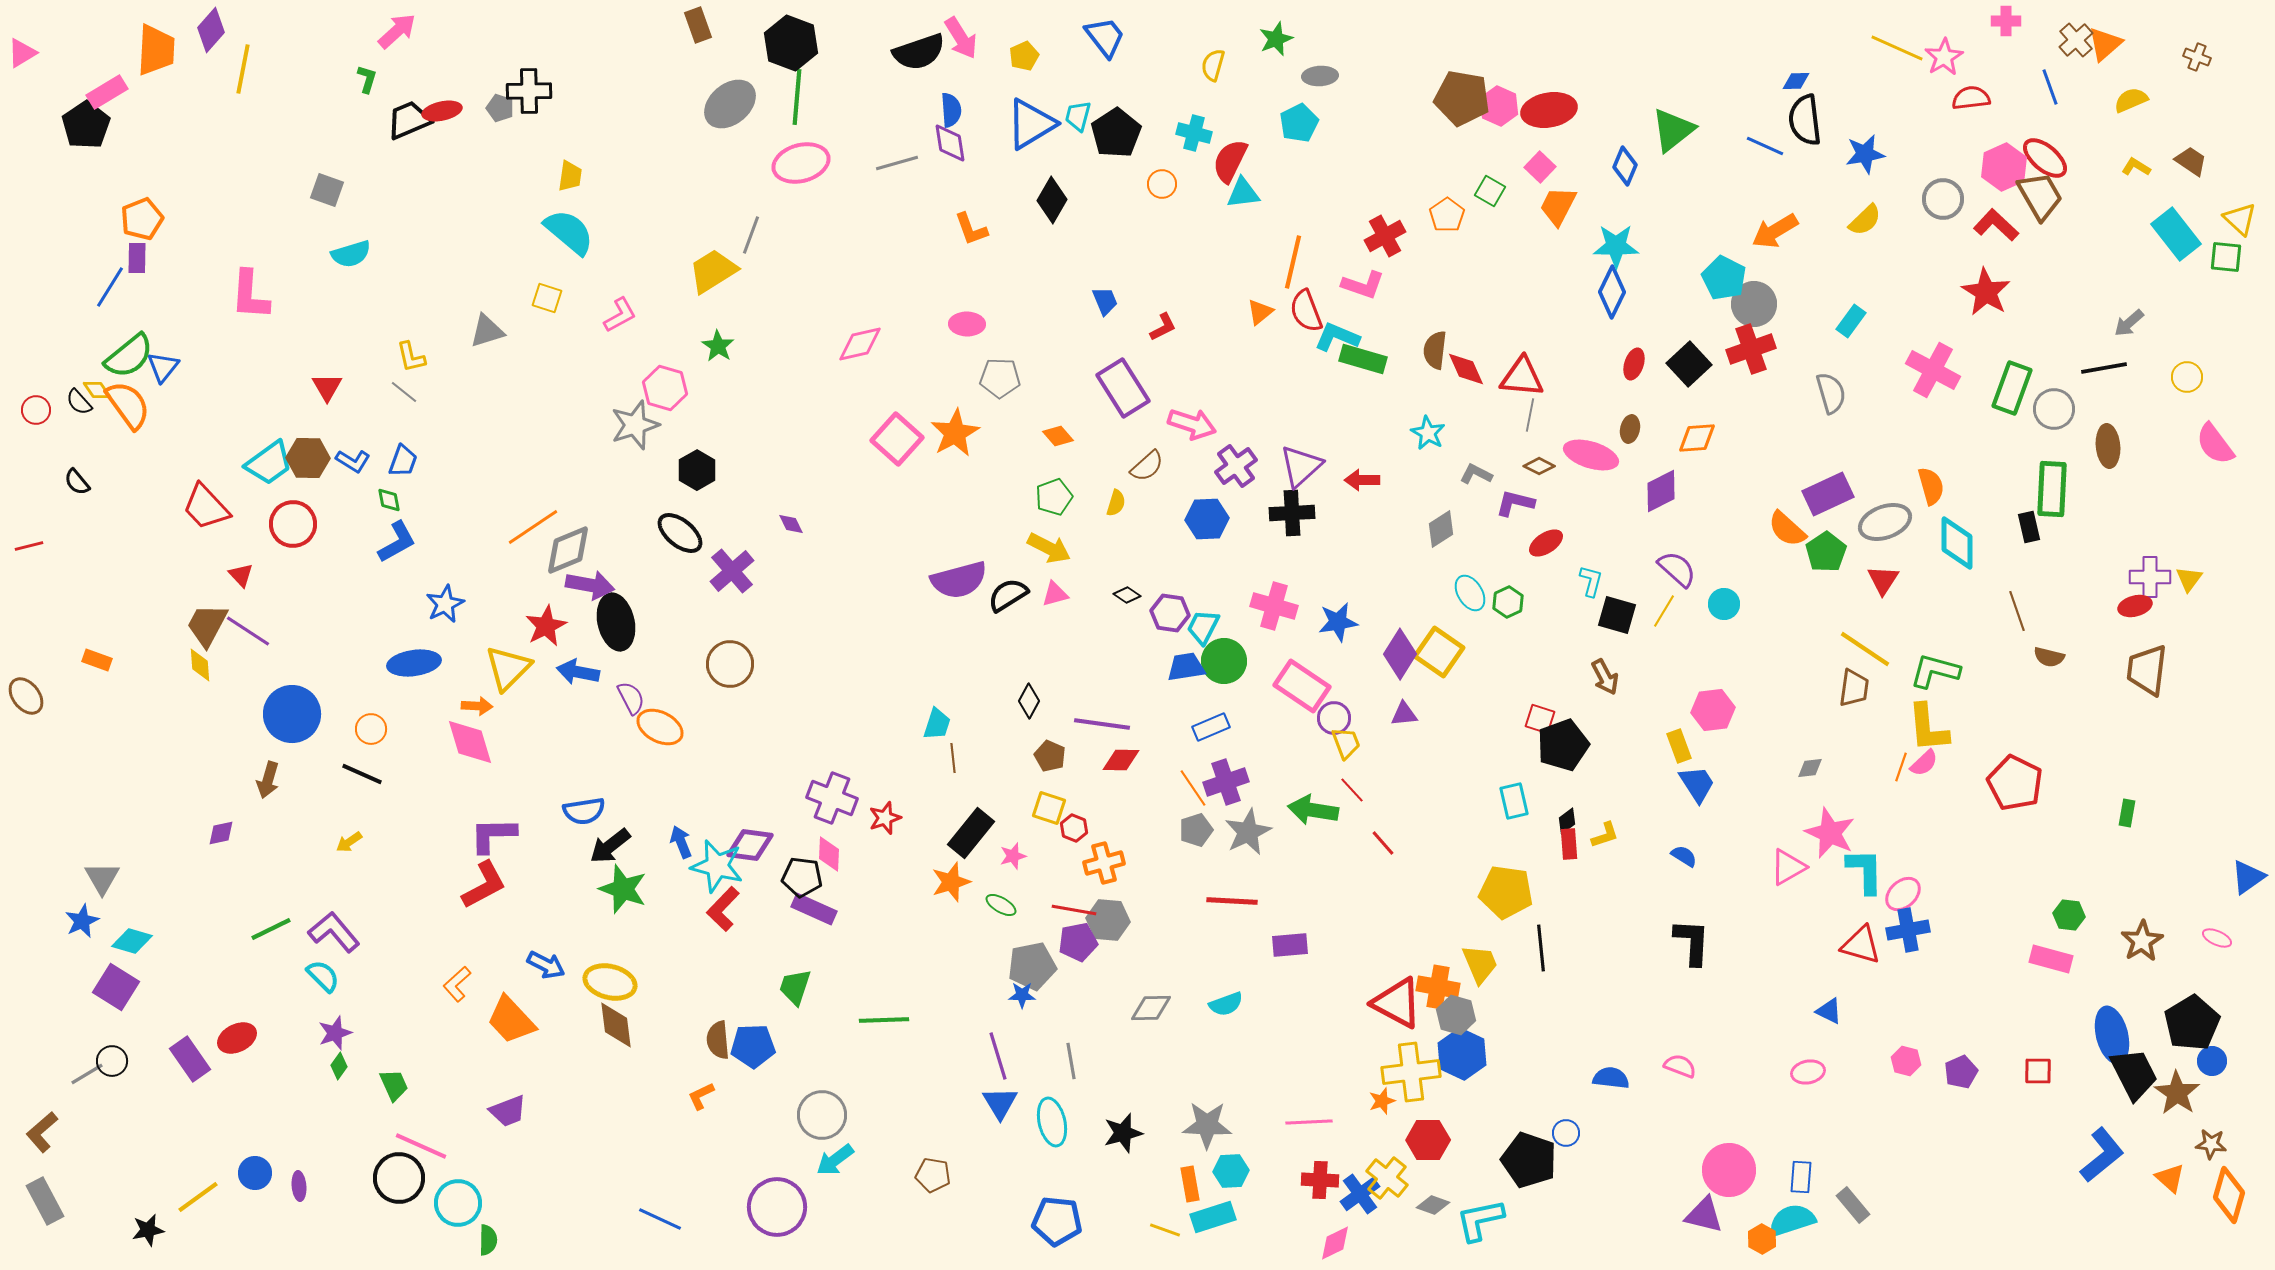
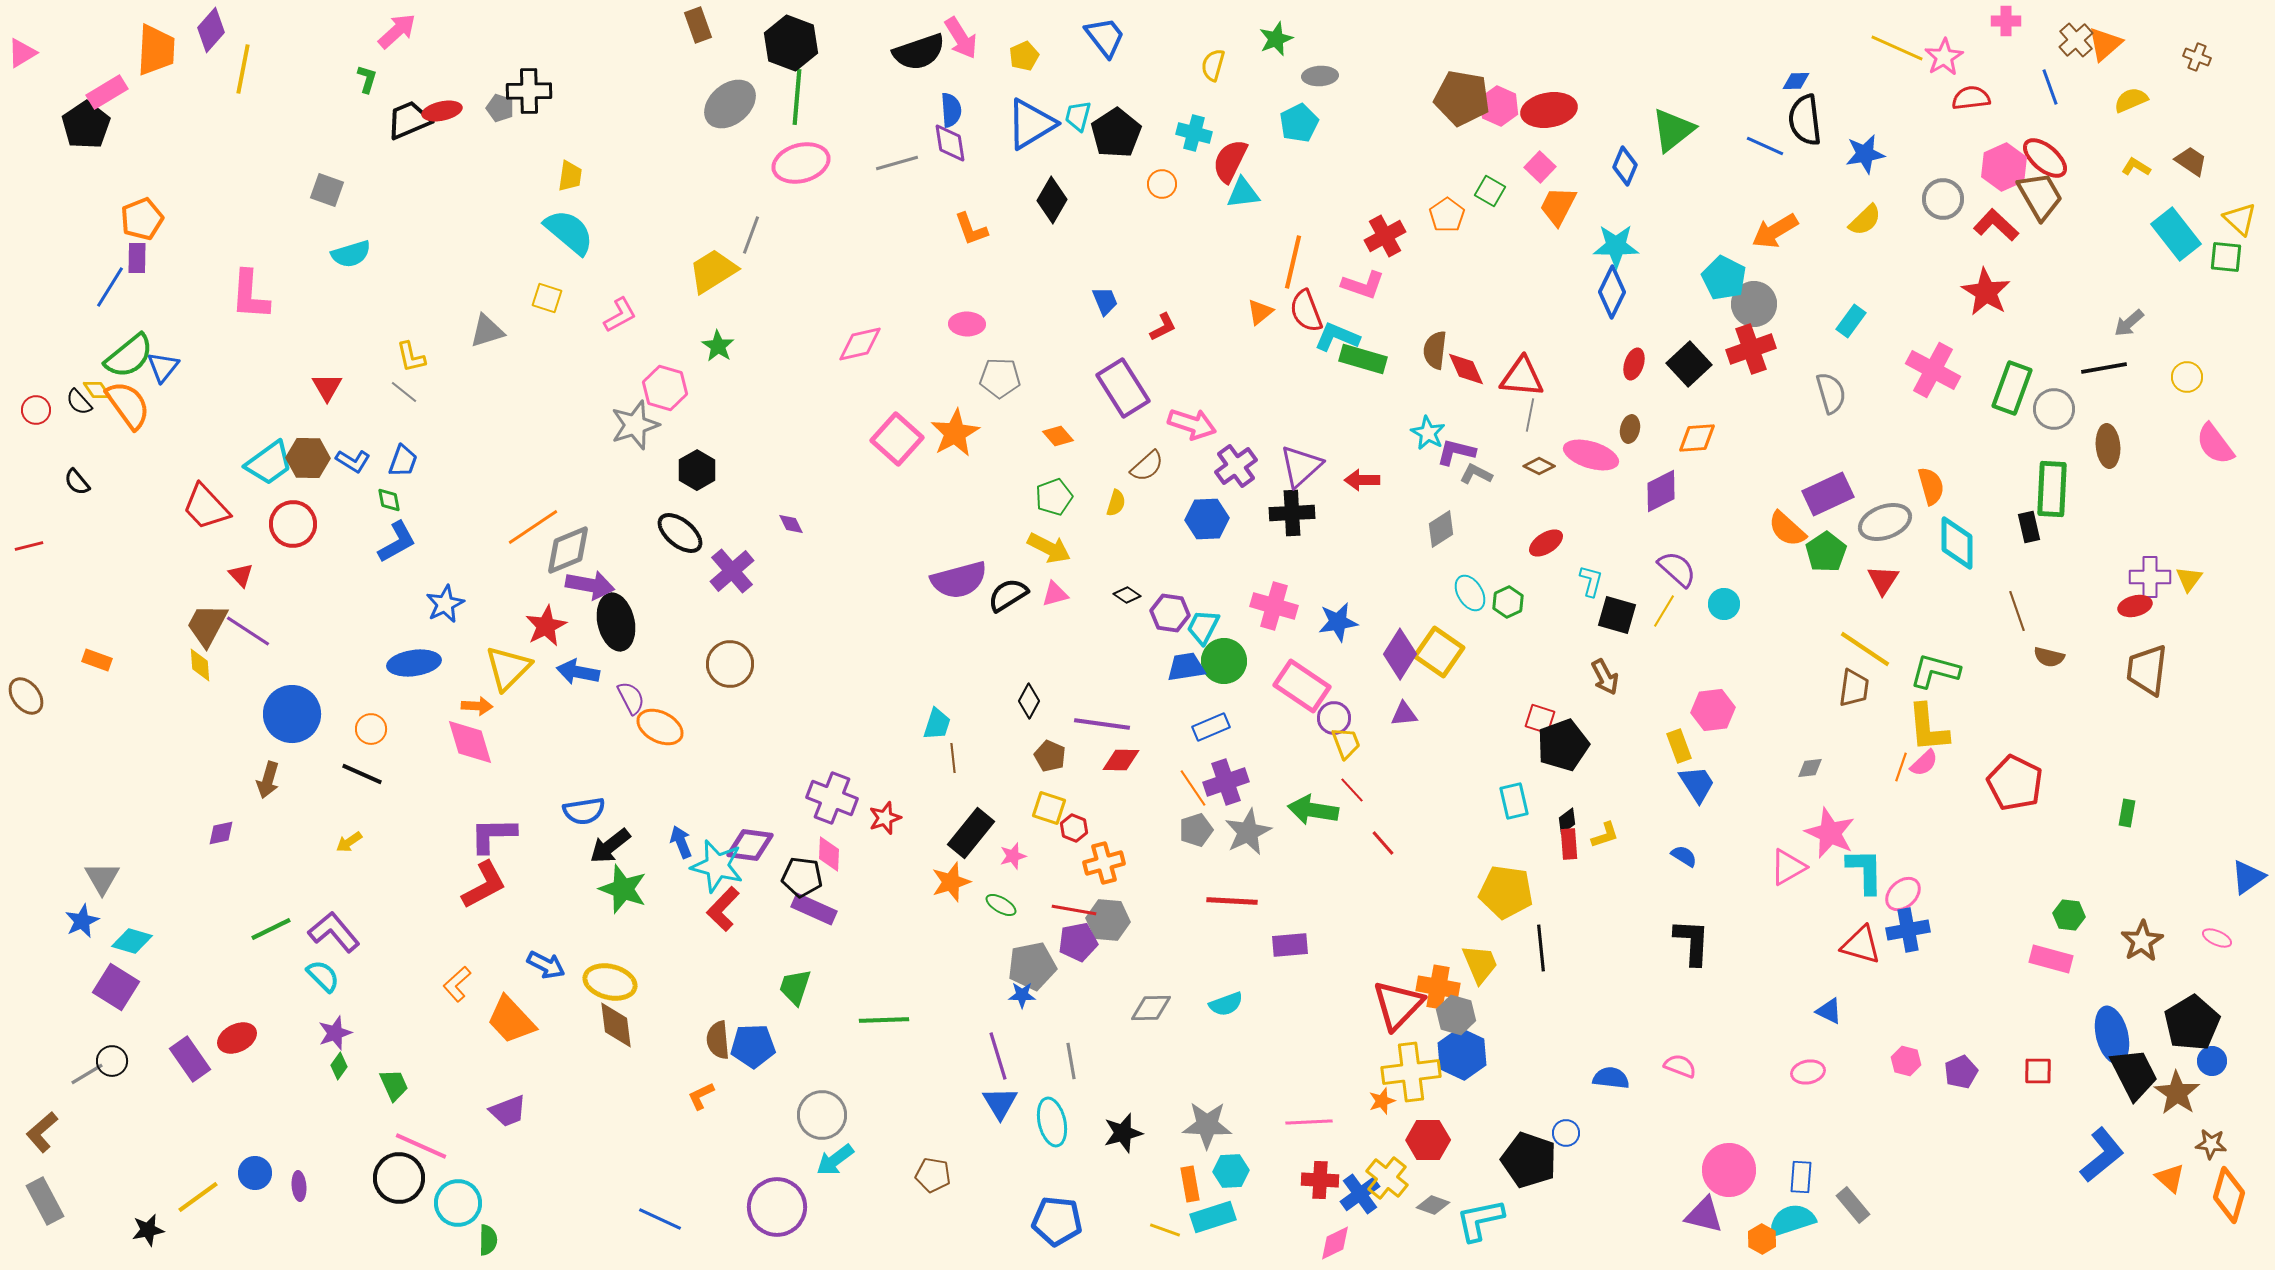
purple L-shape at (1515, 503): moved 59 px left, 51 px up
red triangle at (1397, 1003): moved 1 px right, 2 px down; rotated 46 degrees clockwise
